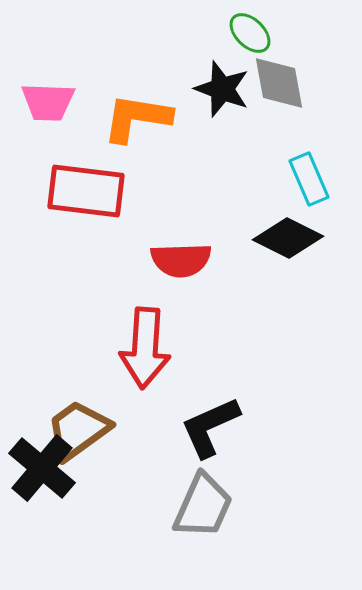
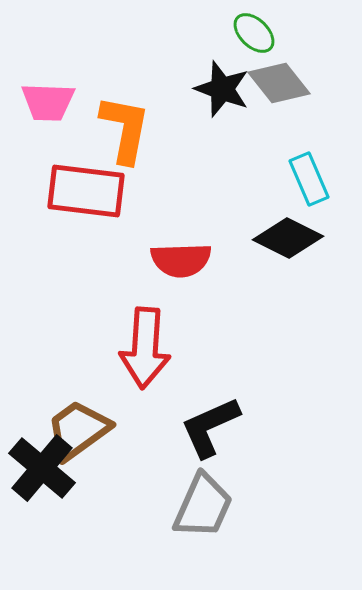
green ellipse: moved 4 px right
gray diamond: rotated 28 degrees counterclockwise
orange L-shape: moved 12 px left, 11 px down; rotated 92 degrees clockwise
